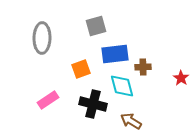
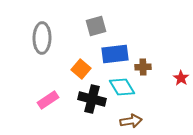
orange square: rotated 30 degrees counterclockwise
cyan diamond: moved 1 px down; rotated 16 degrees counterclockwise
black cross: moved 1 px left, 5 px up
brown arrow: rotated 140 degrees clockwise
